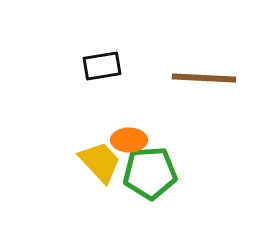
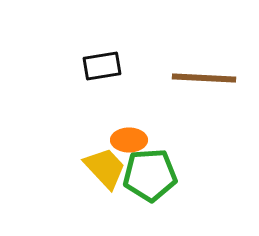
yellow trapezoid: moved 5 px right, 6 px down
green pentagon: moved 2 px down
